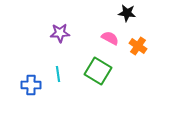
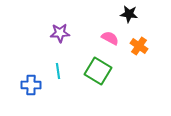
black star: moved 2 px right, 1 px down
orange cross: moved 1 px right
cyan line: moved 3 px up
